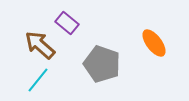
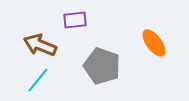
purple rectangle: moved 8 px right, 3 px up; rotated 45 degrees counterclockwise
brown arrow: rotated 20 degrees counterclockwise
gray pentagon: moved 2 px down
